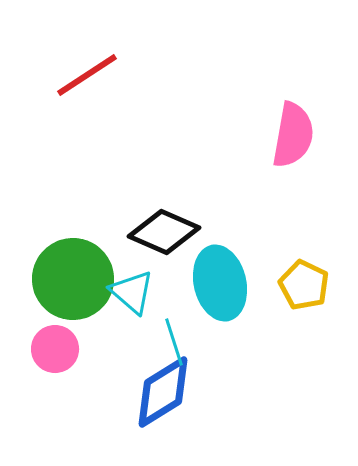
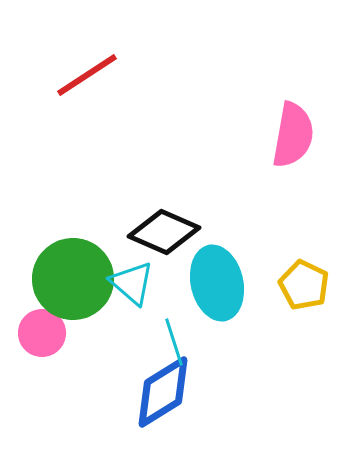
cyan ellipse: moved 3 px left
cyan triangle: moved 9 px up
pink circle: moved 13 px left, 16 px up
